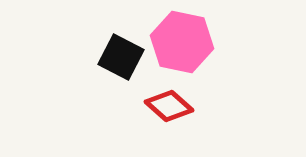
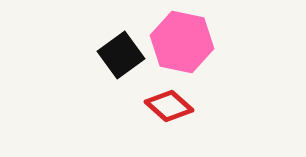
black square: moved 2 px up; rotated 27 degrees clockwise
